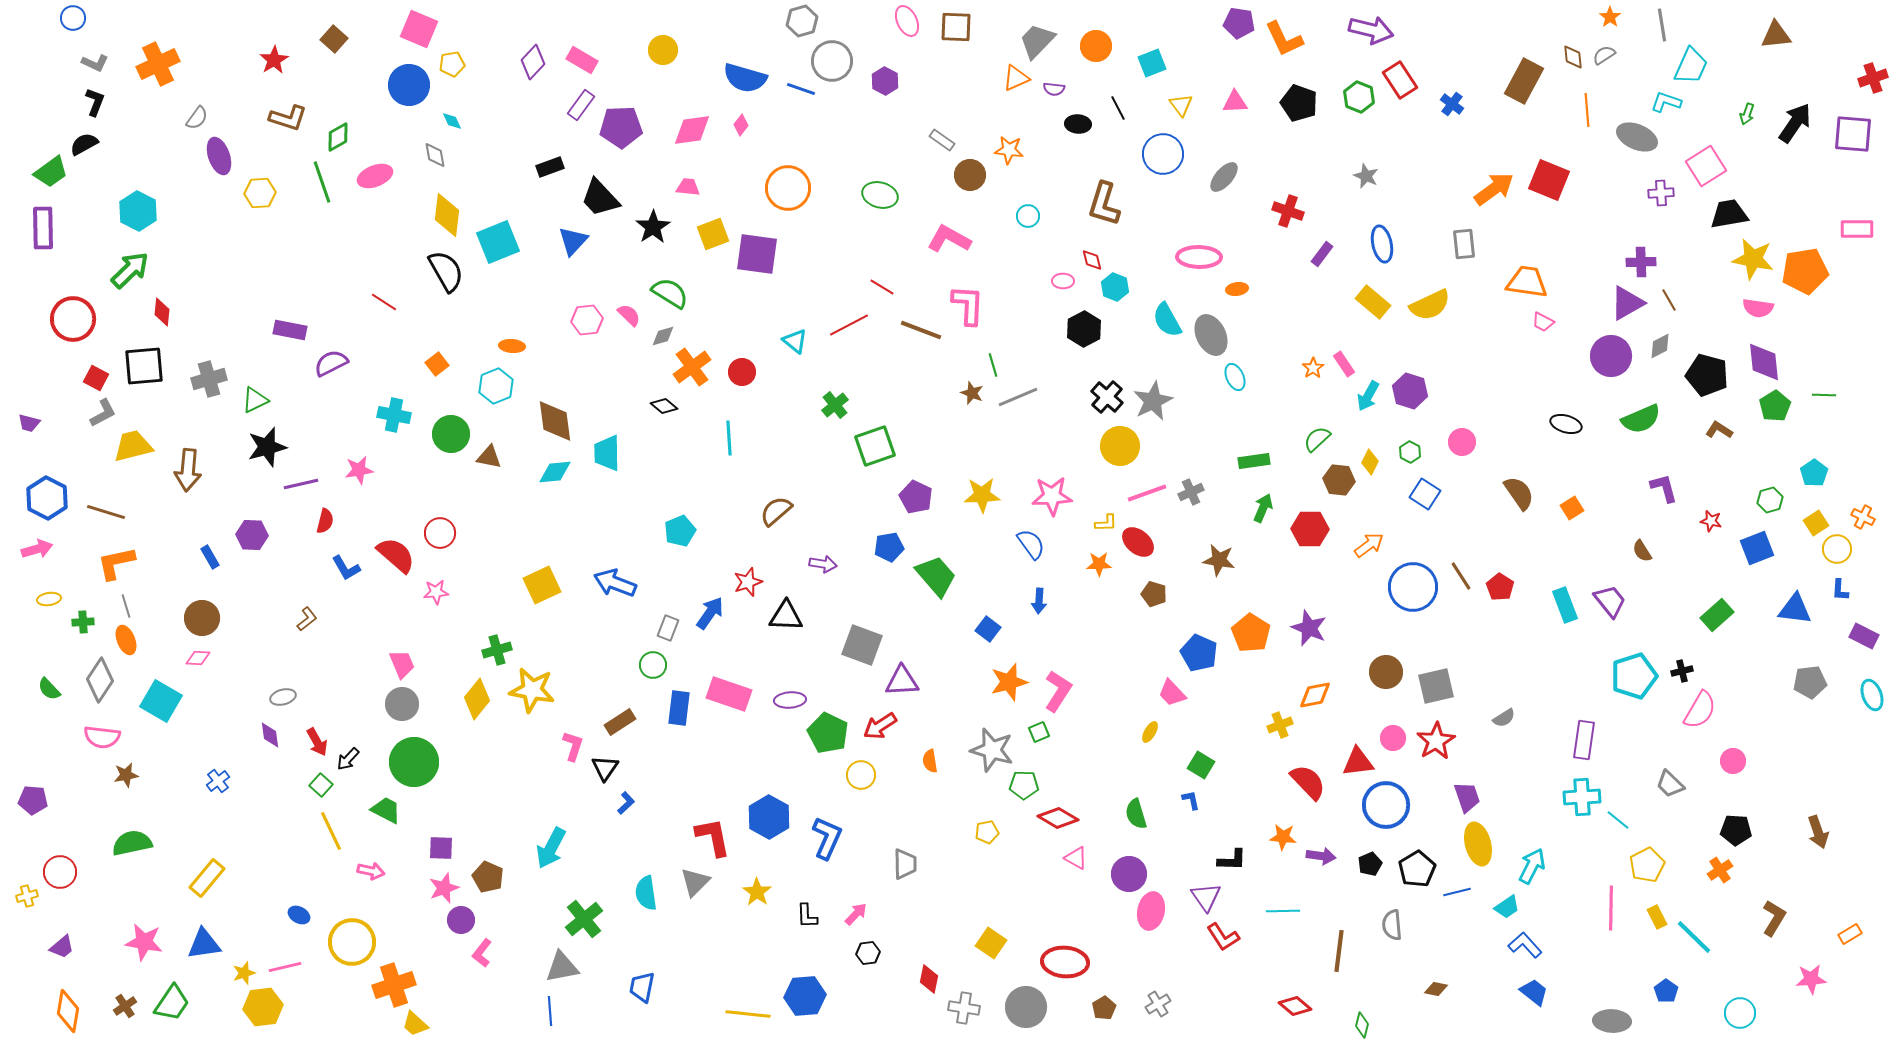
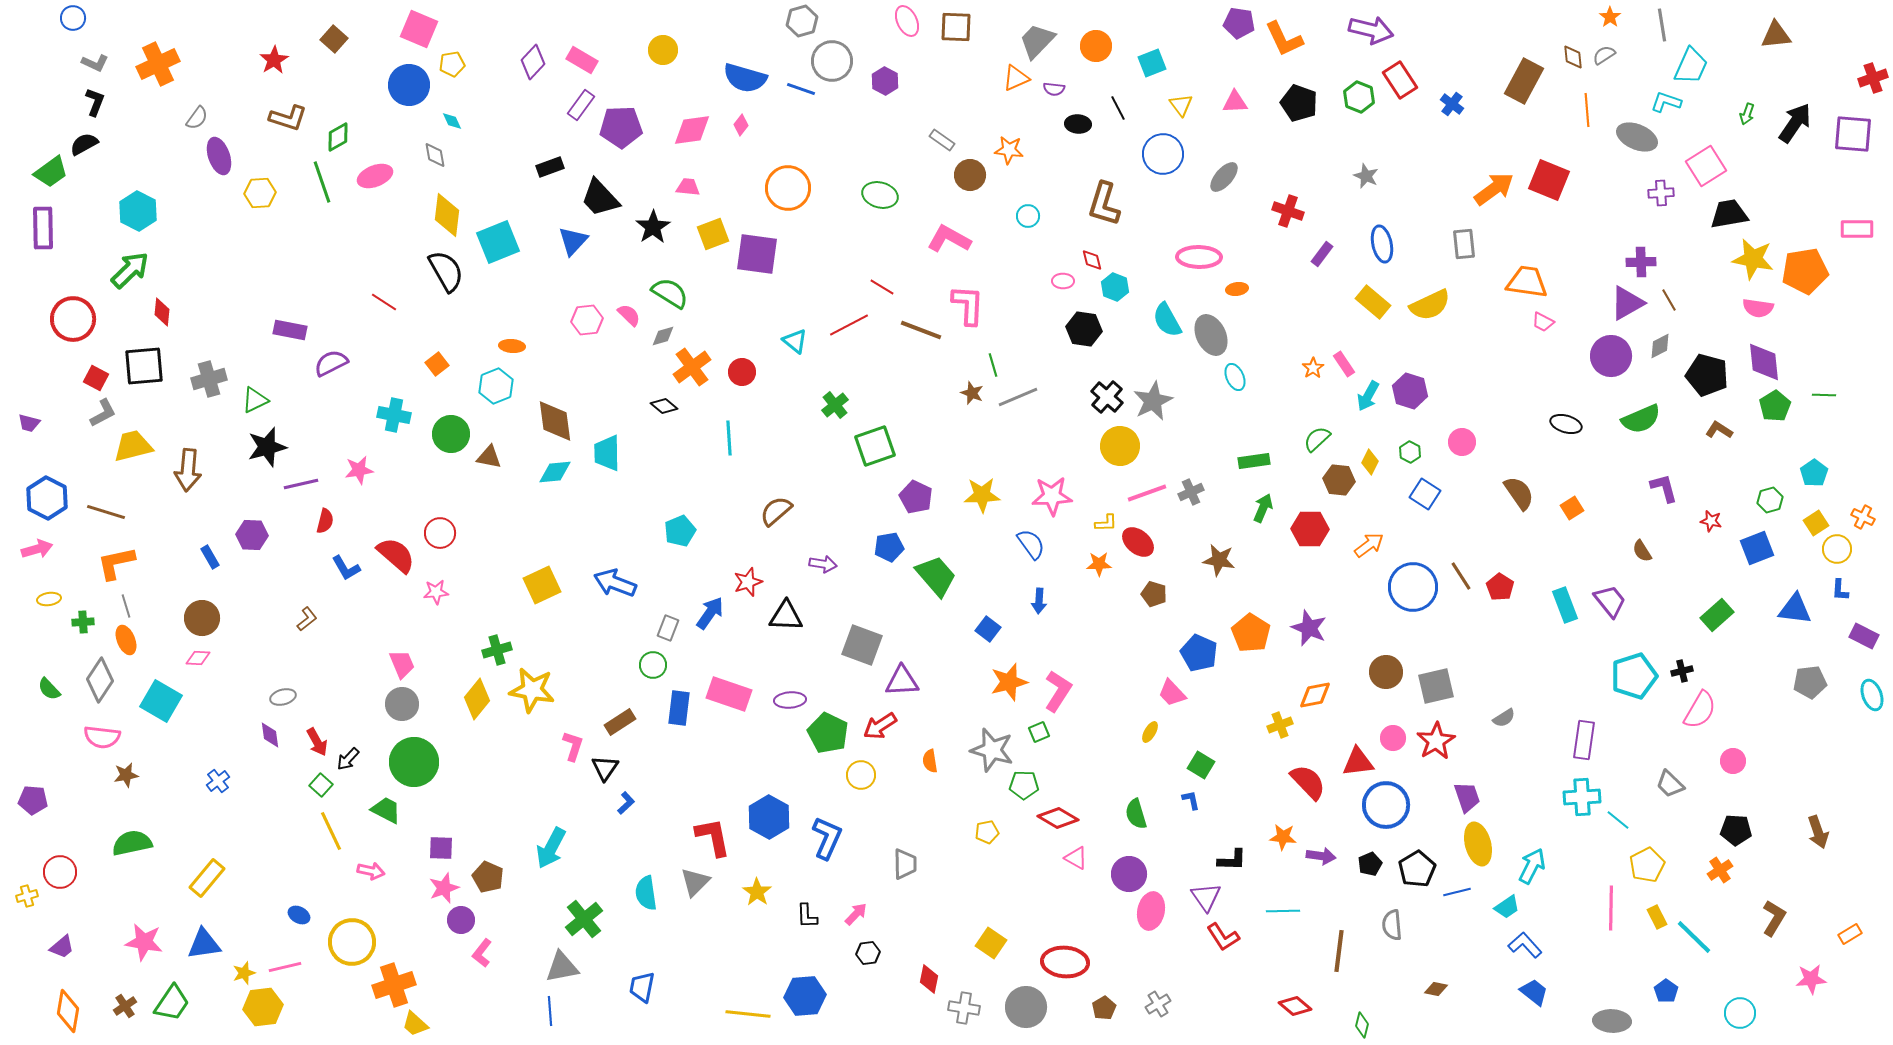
black hexagon at (1084, 329): rotated 24 degrees counterclockwise
